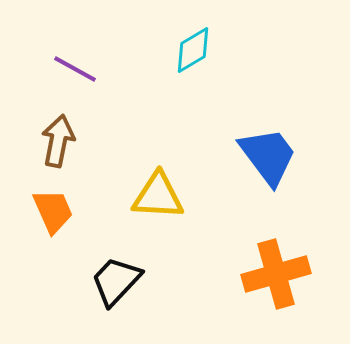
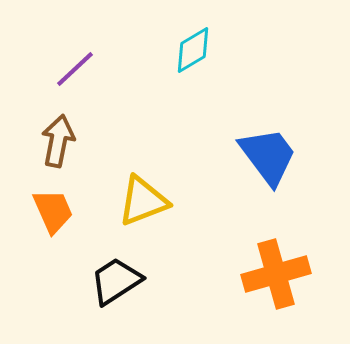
purple line: rotated 72 degrees counterclockwise
yellow triangle: moved 15 px left, 5 px down; rotated 24 degrees counterclockwise
black trapezoid: rotated 14 degrees clockwise
